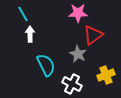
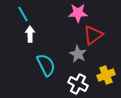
white cross: moved 6 px right
